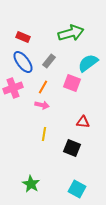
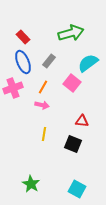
red rectangle: rotated 24 degrees clockwise
blue ellipse: rotated 15 degrees clockwise
pink square: rotated 18 degrees clockwise
red triangle: moved 1 px left, 1 px up
black square: moved 1 px right, 4 px up
